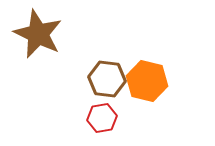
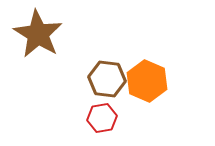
brown star: rotated 6 degrees clockwise
orange hexagon: rotated 9 degrees clockwise
